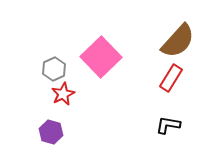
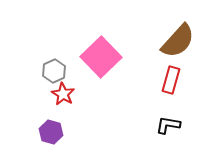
gray hexagon: moved 2 px down
red rectangle: moved 2 px down; rotated 16 degrees counterclockwise
red star: rotated 15 degrees counterclockwise
